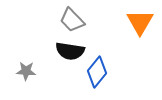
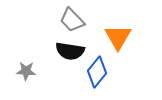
orange triangle: moved 22 px left, 15 px down
